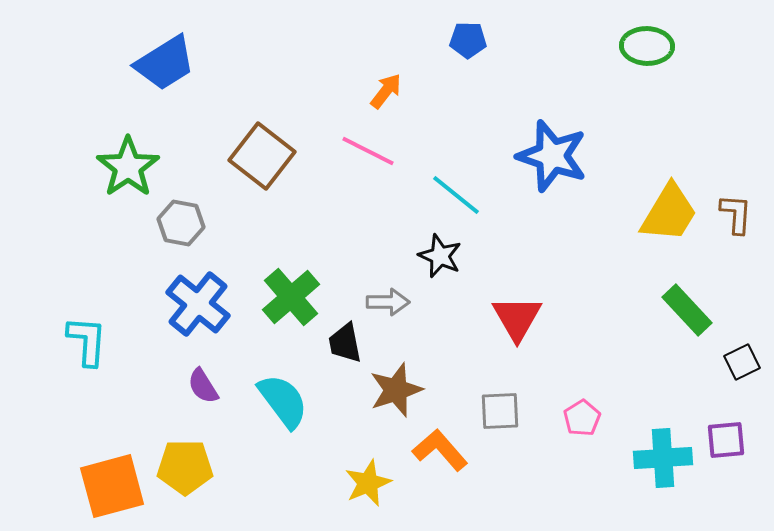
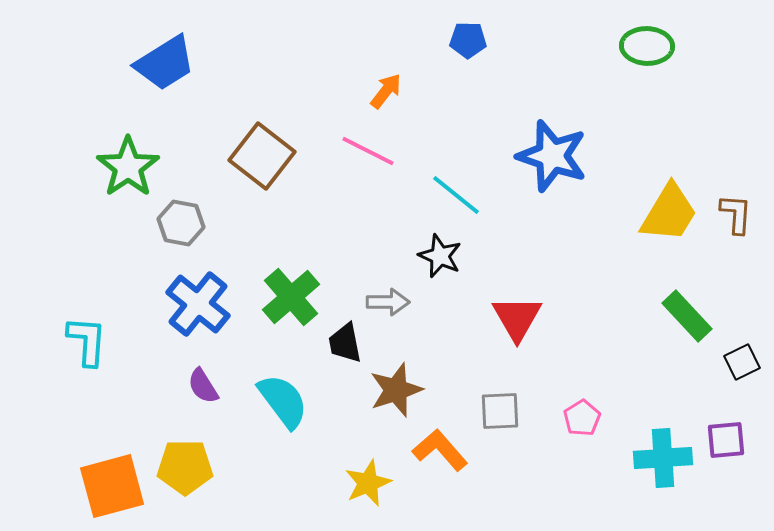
green rectangle: moved 6 px down
